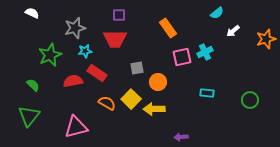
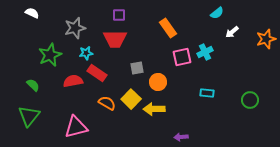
white arrow: moved 1 px left, 1 px down
cyan star: moved 1 px right, 2 px down
